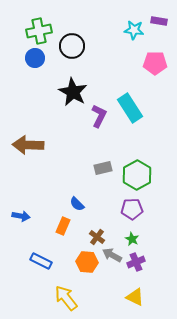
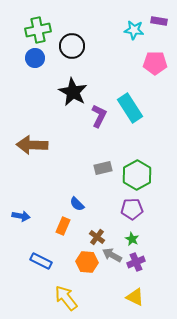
green cross: moved 1 px left, 1 px up
brown arrow: moved 4 px right
